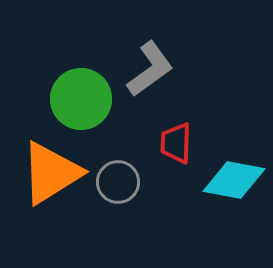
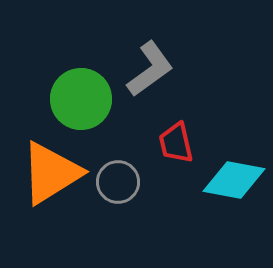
red trapezoid: rotated 15 degrees counterclockwise
